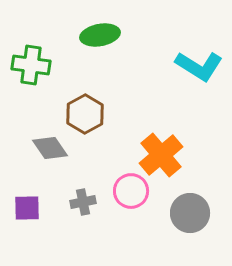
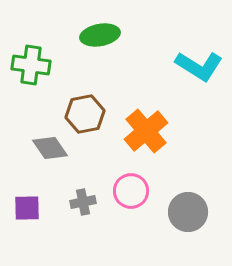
brown hexagon: rotated 18 degrees clockwise
orange cross: moved 15 px left, 24 px up
gray circle: moved 2 px left, 1 px up
